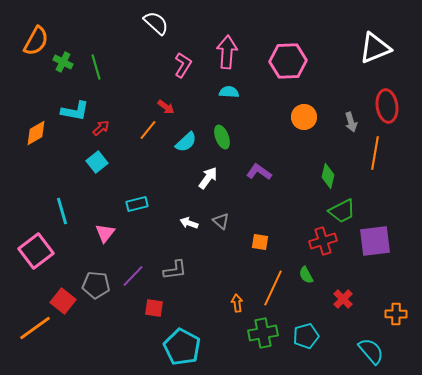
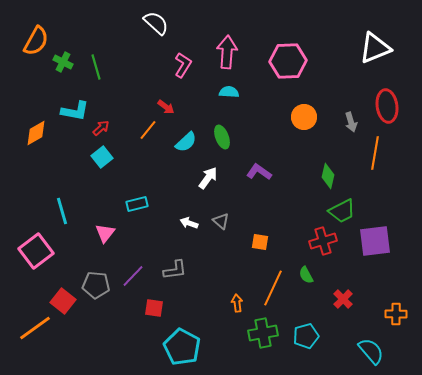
cyan square at (97, 162): moved 5 px right, 5 px up
